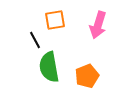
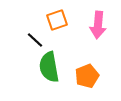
orange square: moved 2 px right; rotated 10 degrees counterclockwise
pink arrow: rotated 12 degrees counterclockwise
black line: rotated 18 degrees counterclockwise
